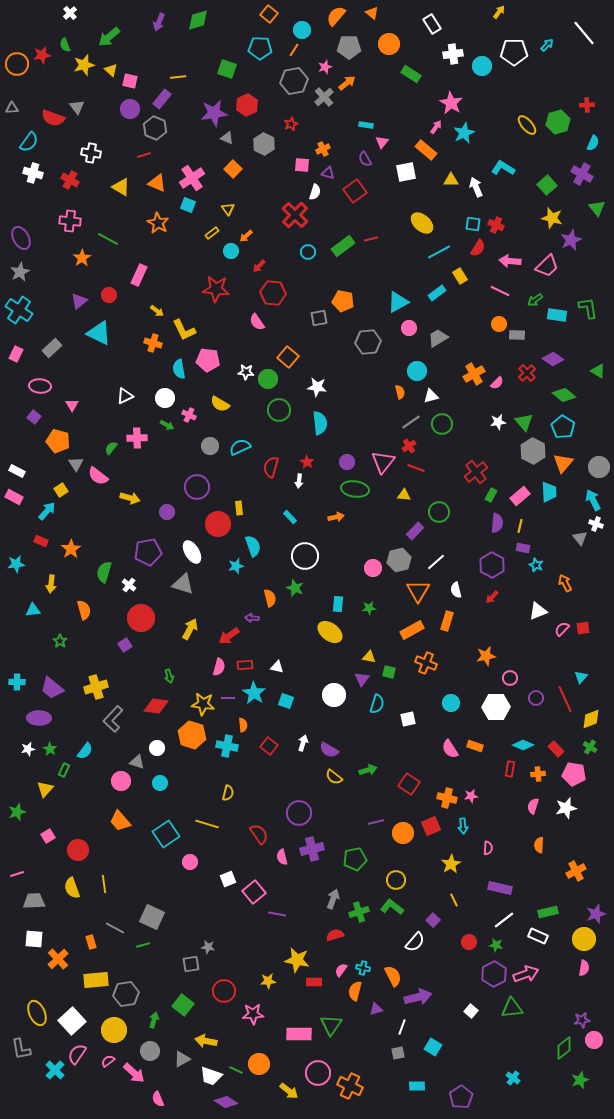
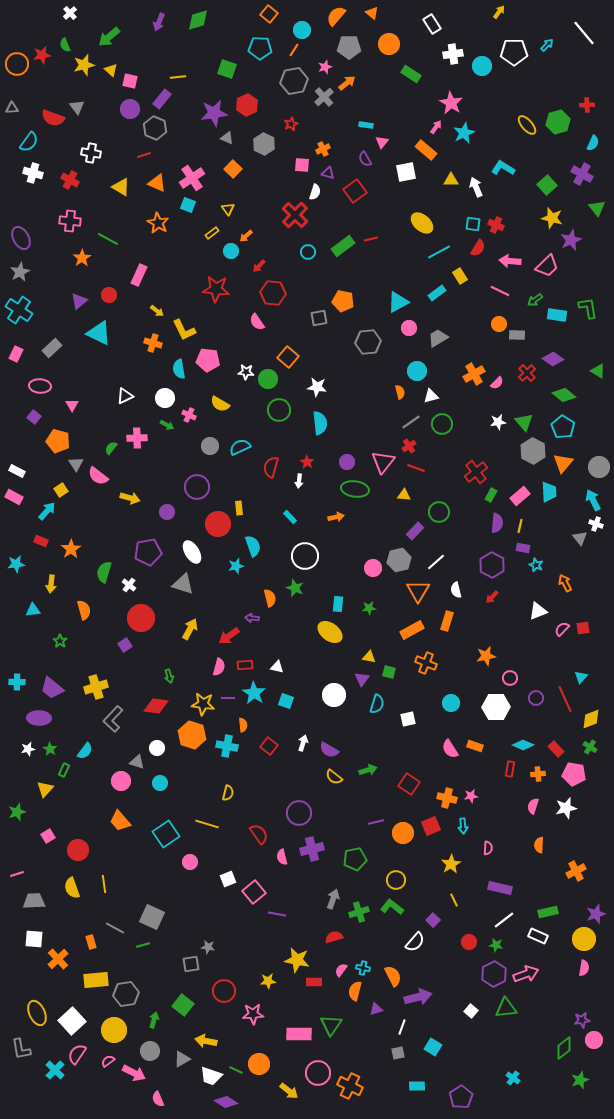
red semicircle at (335, 935): moved 1 px left, 2 px down
green triangle at (512, 1008): moved 6 px left
pink arrow at (134, 1073): rotated 15 degrees counterclockwise
